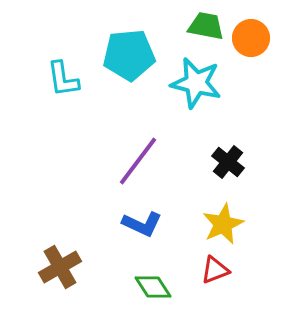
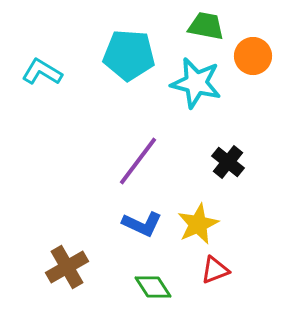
orange circle: moved 2 px right, 18 px down
cyan pentagon: rotated 9 degrees clockwise
cyan L-shape: moved 21 px left, 7 px up; rotated 129 degrees clockwise
yellow star: moved 25 px left
brown cross: moved 7 px right
